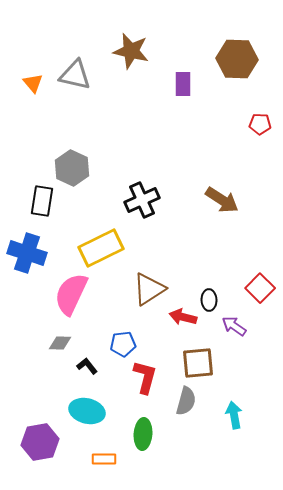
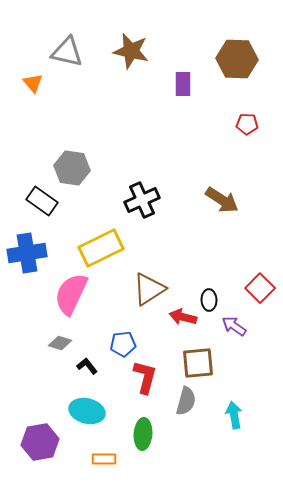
gray triangle: moved 8 px left, 23 px up
red pentagon: moved 13 px left
gray hexagon: rotated 16 degrees counterclockwise
black rectangle: rotated 64 degrees counterclockwise
blue cross: rotated 27 degrees counterclockwise
gray diamond: rotated 15 degrees clockwise
